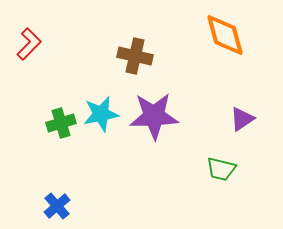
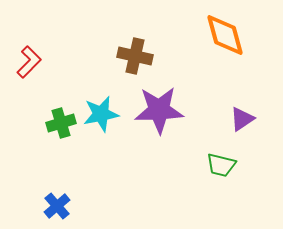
red L-shape: moved 18 px down
purple star: moved 5 px right, 6 px up
green trapezoid: moved 4 px up
